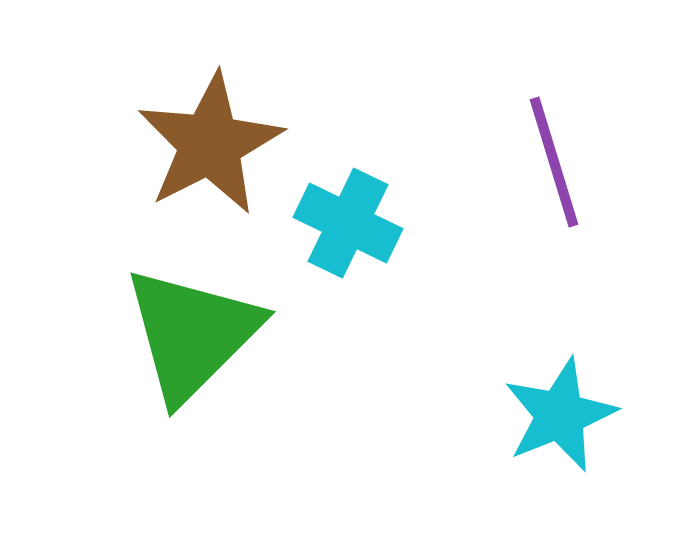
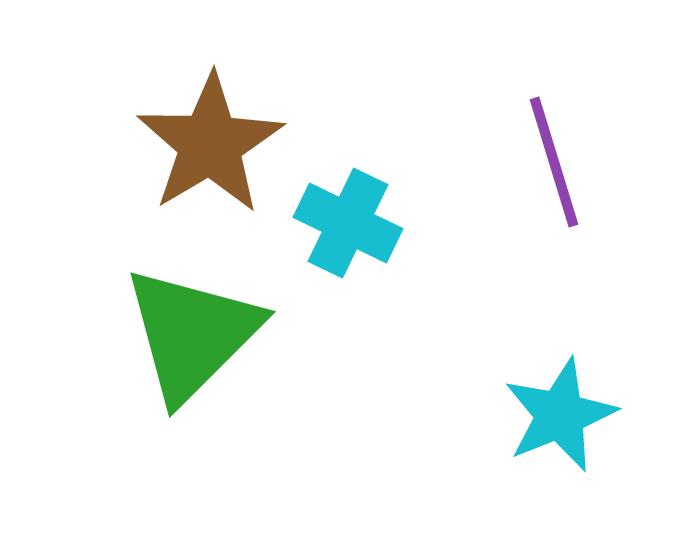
brown star: rotated 4 degrees counterclockwise
